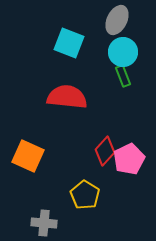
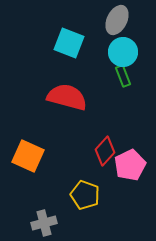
red semicircle: rotated 9 degrees clockwise
pink pentagon: moved 1 px right, 6 px down
yellow pentagon: rotated 12 degrees counterclockwise
gray cross: rotated 20 degrees counterclockwise
